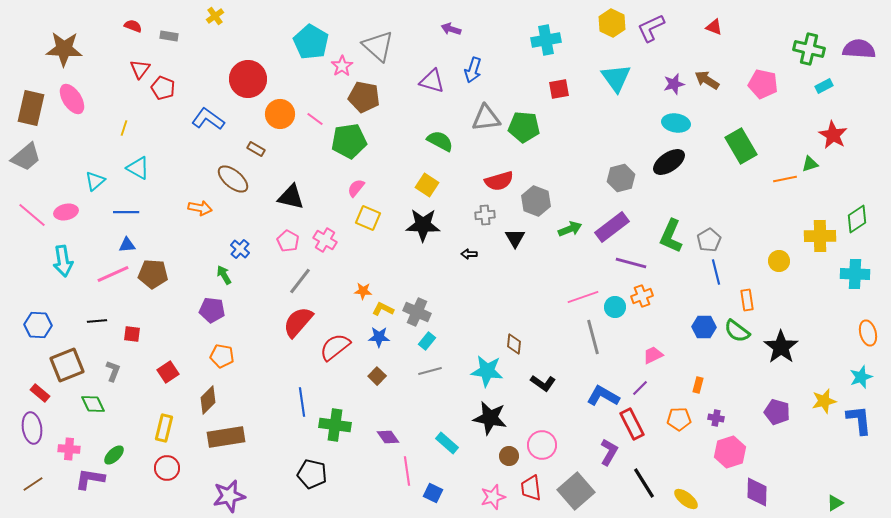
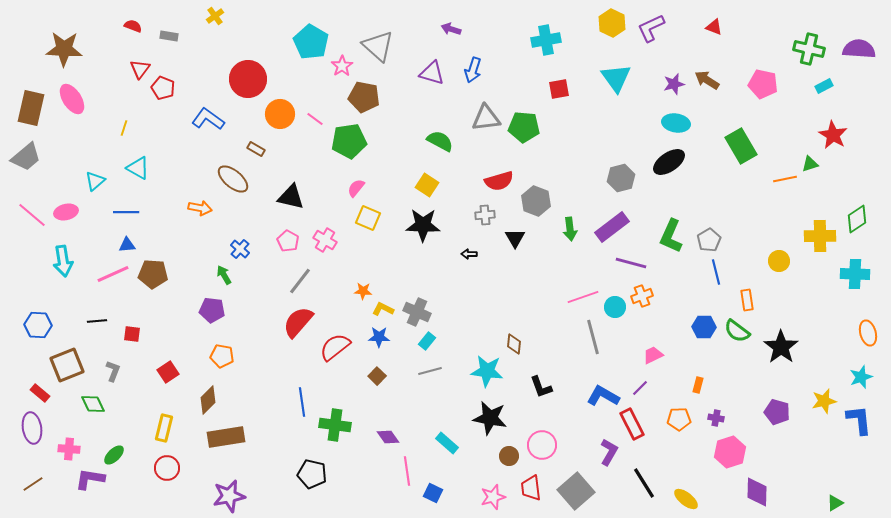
purple triangle at (432, 81): moved 8 px up
green arrow at (570, 229): rotated 105 degrees clockwise
black L-shape at (543, 383): moved 2 px left, 4 px down; rotated 35 degrees clockwise
